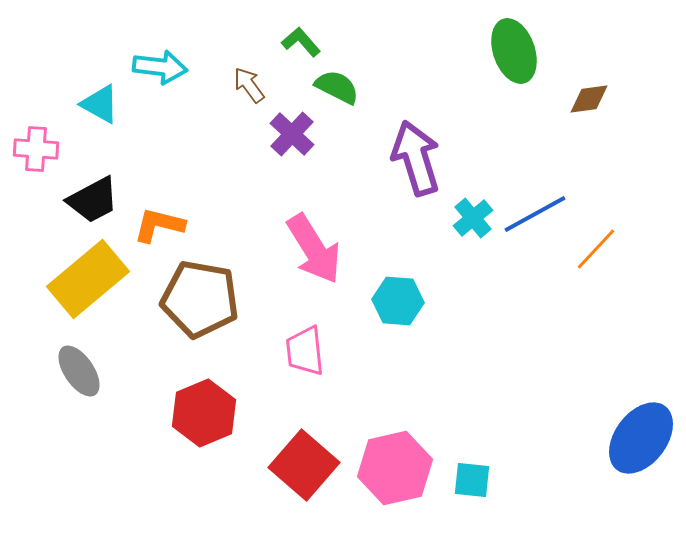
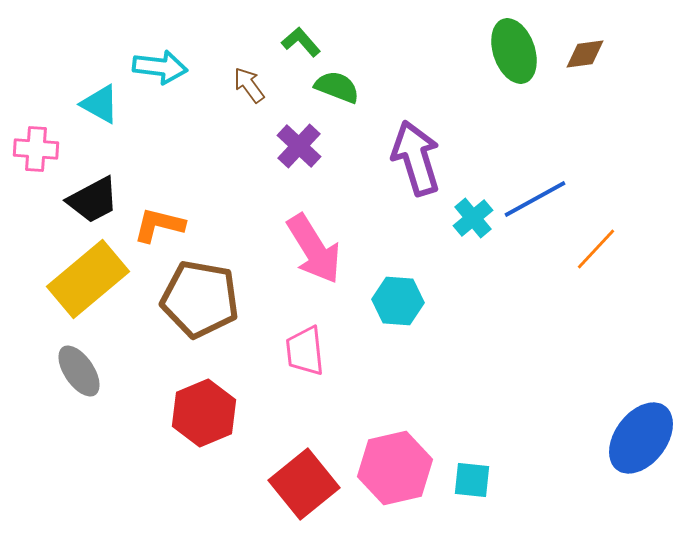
green semicircle: rotated 6 degrees counterclockwise
brown diamond: moved 4 px left, 45 px up
purple cross: moved 7 px right, 12 px down
blue line: moved 15 px up
red square: moved 19 px down; rotated 10 degrees clockwise
